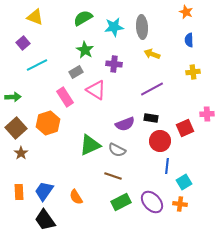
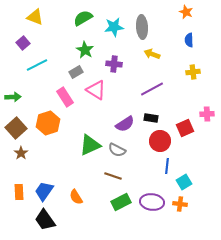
purple semicircle: rotated 12 degrees counterclockwise
purple ellipse: rotated 40 degrees counterclockwise
